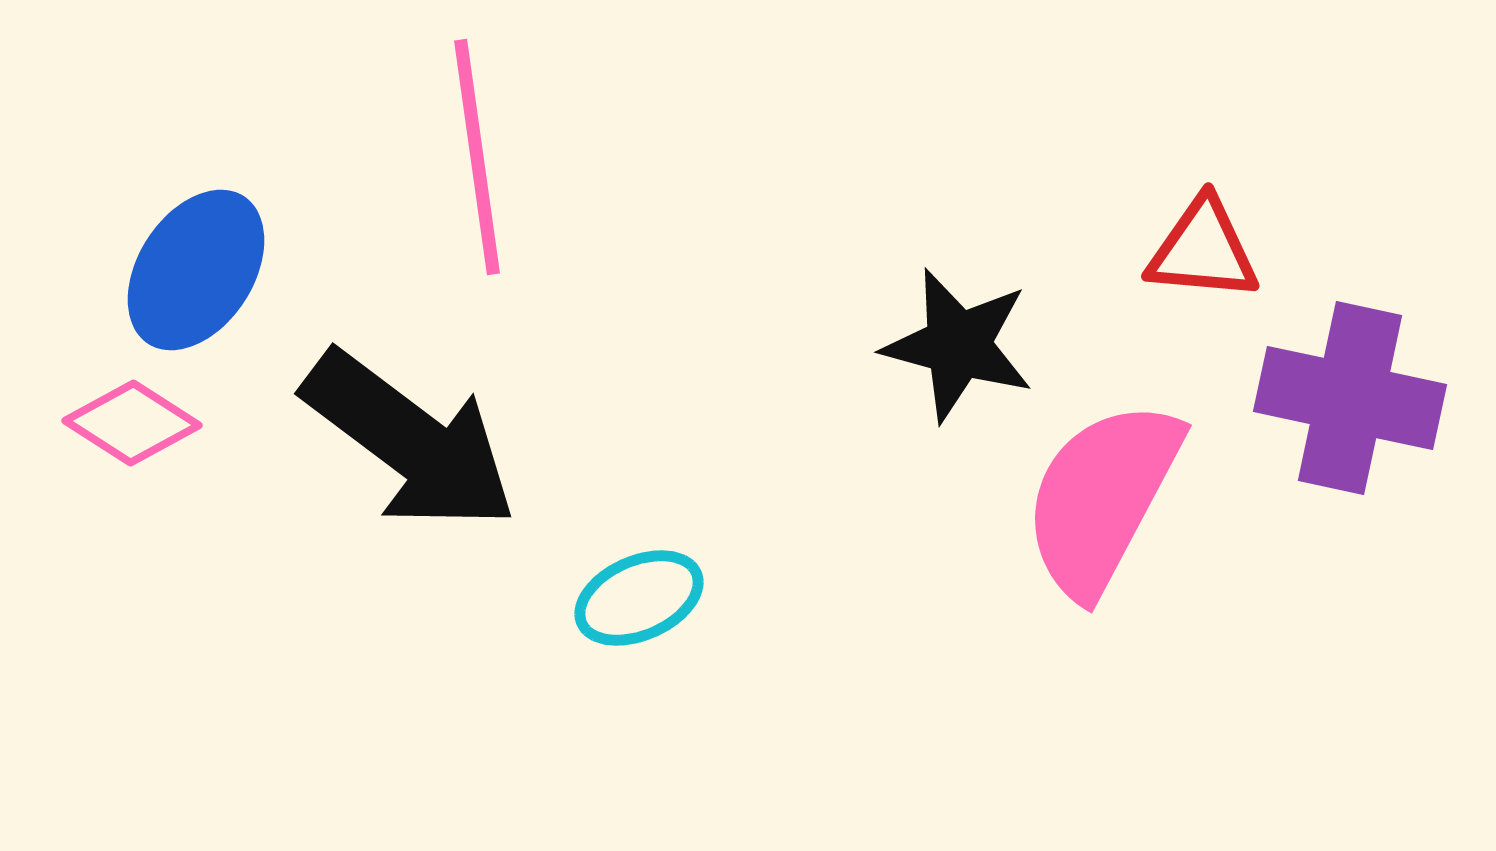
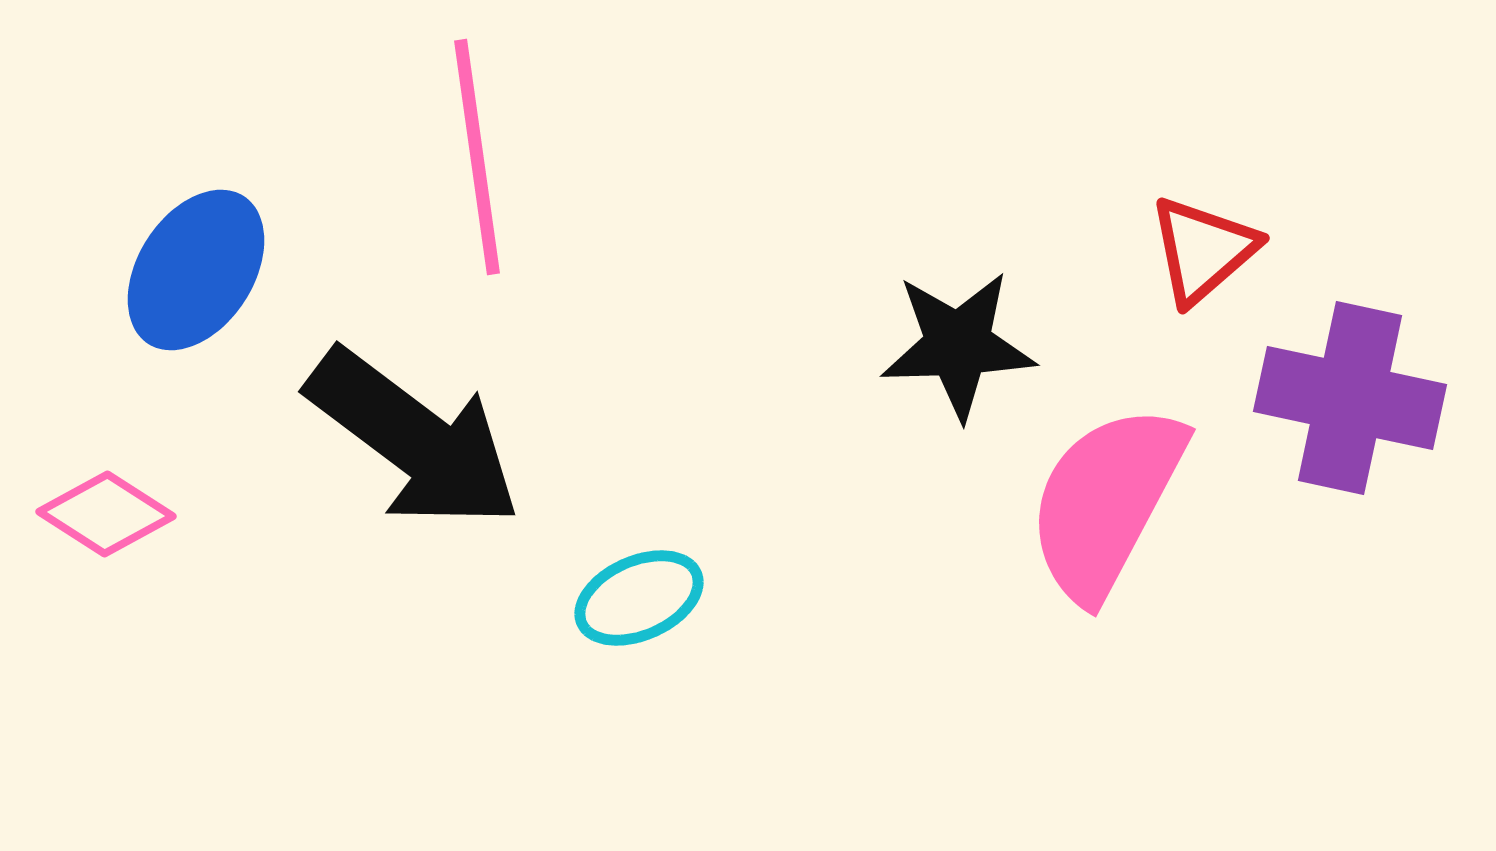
red triangle: rotated 46 degrees counterclockwise
black star: rotated 17 degrees counterclockwise
pink diamond: moved 26 px left, 91 px down
black arrow: moved 4 px right, 2 px up
pink semicircle: moved 4 px right, 4 px down
